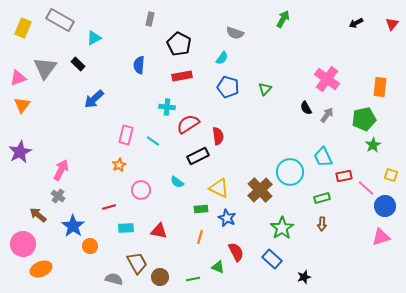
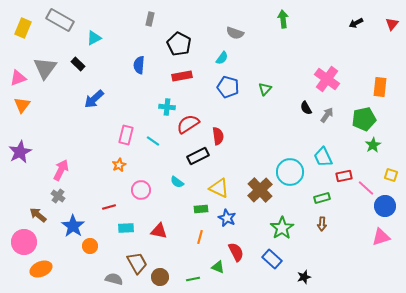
green arrow at (283, 19): rotated 36 degrees counterclockwise
pink circle at (23, 244): moved 1 px right, 2 px up
